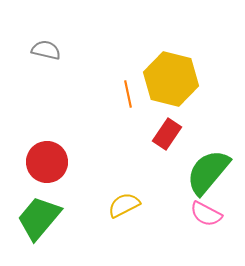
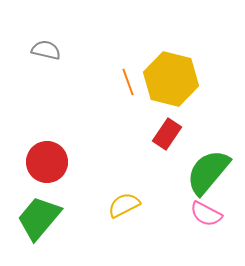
orange line: moved 12 px up; rotated 8 degrees counterclockwise
